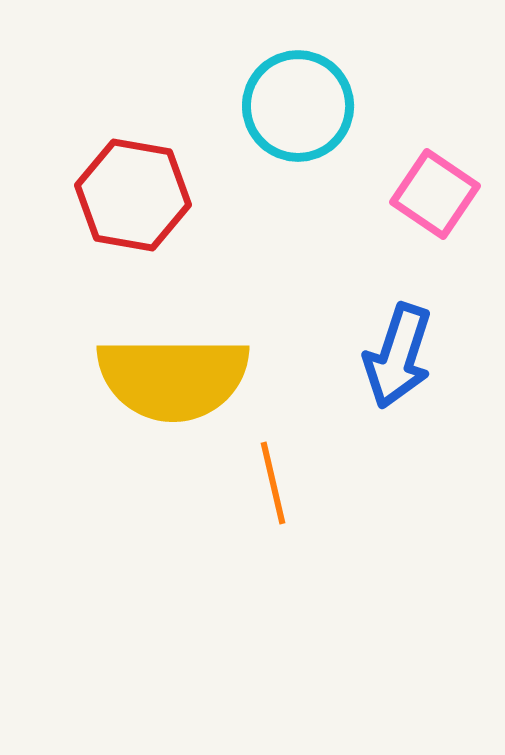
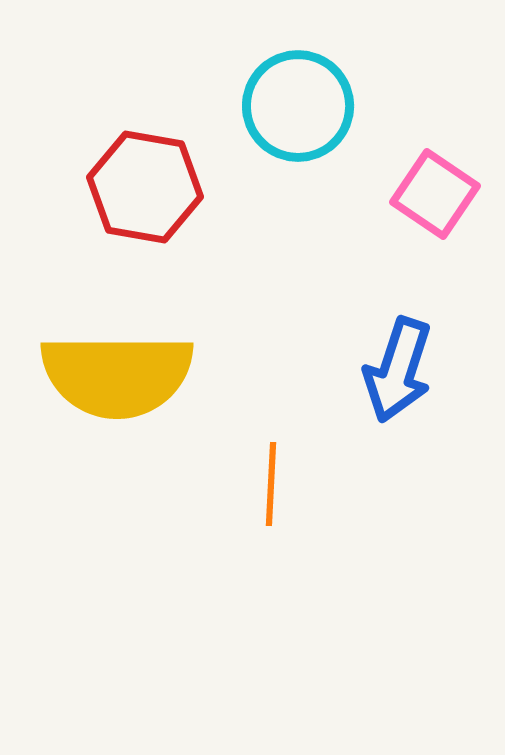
red hexagon: moved 12 px right, 8 px up
blue arrow: moved 14 px down
yellow semicircle: moved 56 px left, 3 px up
orange line: moved 2 px left, 1 px down; rotated 16 degrees clockwise
